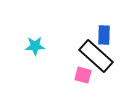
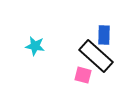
cyan star: rotated 12 degrees clockwise
